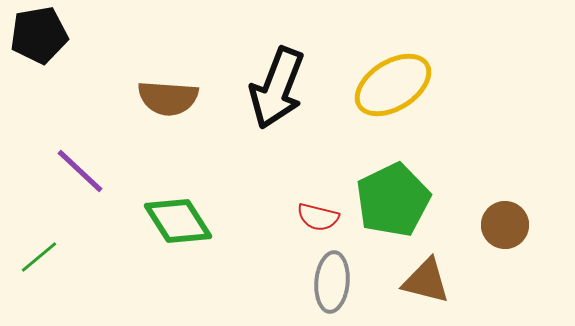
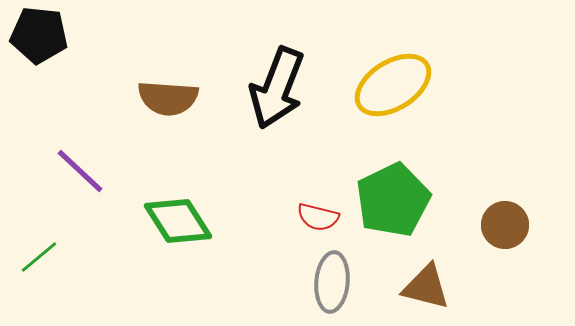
black pentagon: rotated 16 degrees clockwise
brown triangle: moved 6 px down
